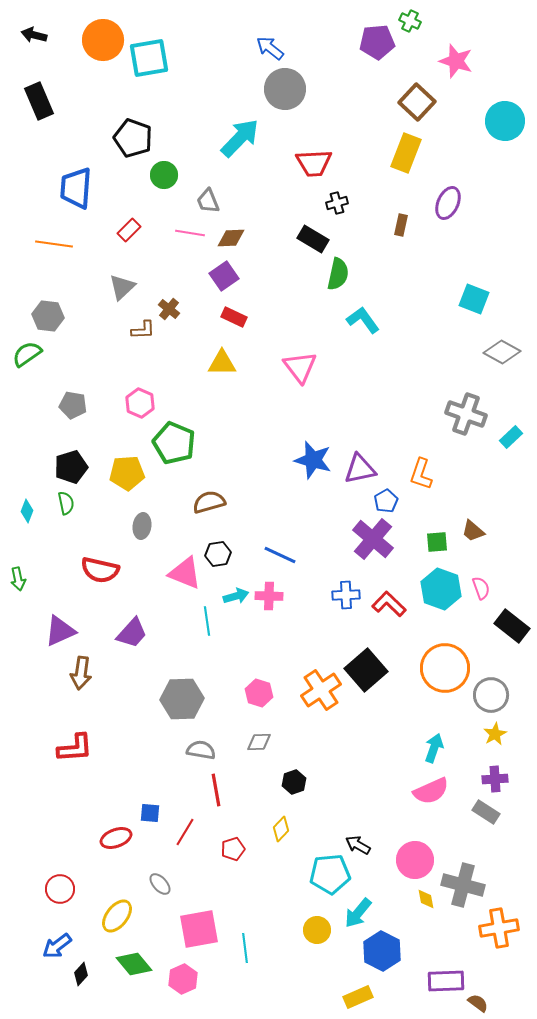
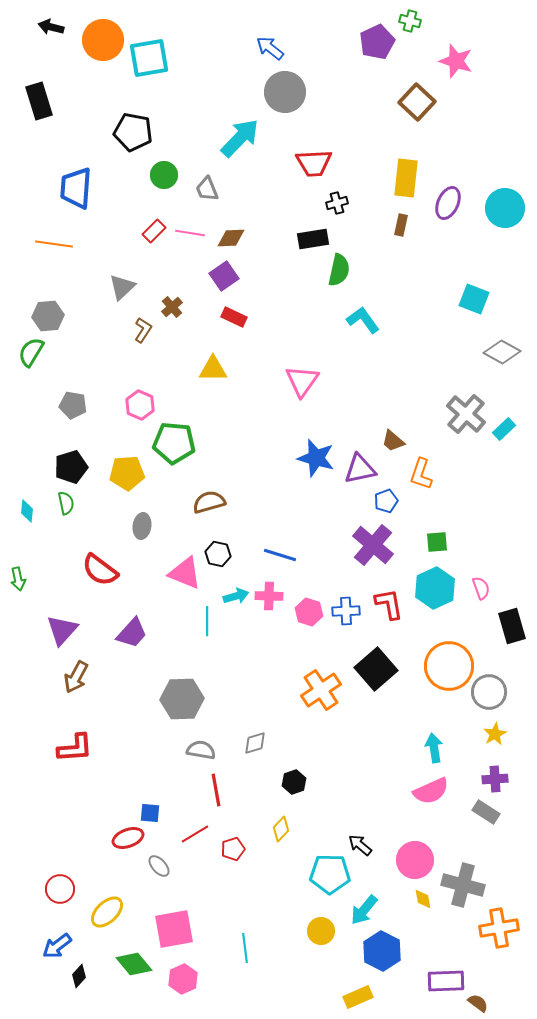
green cross at (410, 21): rotated 10 degrees counterclockwise
black arrow at (34, 35): moved 17 px right, 8 px up
purple pentagon at (377, 42): rotated 20 degrees counterclockwise
gray circle at (285, 89): moved 3 px down
black rectangle at (39, 101): rotated 6 degrees clockwise
cyan circle at (505, 121): moved 87 px down
black pentagon at (133, 138): moved 6 px up; rotated 9 degrees counterclockwise
yellow rectangle at (406, 153): moved 25 px down; rotated 15 degrees counterclockwise
gray trapezoid at (208, 201): moved 1 px left, 12 px up
red rectangle at (129, 230): moved 25 px right, 1 px down
black rectangle at (313, 239): rotated 40 degrees counterclockwise
green semicircle at (338, 274): moved 1 px right, 4 px up
brown cross at (169, 309): moved 3 px right, 2 px up; rotated 10 degrees clockwise
gray hexagon at (48, 316): rotated 12 degrees counterclockwise
brown L-shape at (143, 330): rotated 55 degrees counterclockwise
green semicircle at (27, 354): moved 4 px right, 2 px up; rotated 24 degrees counterclockwise
yellow triangle at (222, 363): moved 9 px left, 6 px down
pink triangle at (300, 367): moved 2 px right, 14 px down; rotated 12 degrees clockwise
pink hexagon at (140, 403): moved 2 px down
gray cross at (466, 414): rotated 21 degrees clockwise
cyan rectangle at (511, 437): moved 7 px left, 8 px up
green pentagon at (174, 443): rotated 18 degrees counterclockwise
blue star at (313, 460): moved 3 px right, 2 px up
blue pentagon at (386, 501): rotated 10 degrees clockwise
cyan diamond at (27, 511): rotated 15 degrees counterclockwise
brown trapezoid at (473, 531): moved 80 px left, 90 px up
purple cross at (373, 539): moved 6 px down
black hexagon at (218, 554): rotated 20 degrees clockwise
blue line at (280, 555): rotated 8 degrees counterclockwise
red semicircle at (100, 570): rotated 24 degrees clockwise
cyan hexagon at (441, 589): moved 6 px left, 1 px up; rotated 15 degrees clockwise
blue cross at (346, 595): moved 16 px down
red L-shape at (389, 604): rotated 36 degrees clockwise
cyan line at (207, 621): rotated 8 degrees clockwise
black rectangle at (512, 626): rotated 36 degrees clockwise
purple triangle at (60, 631): moved 2 px right, 1 px up; rotated 24 degrees counterclockwise
orange circle at (445, 668): moved 4 px right, 2 px up
black square at (366, 670): moved 10 px right, 1 px up
brown arrow at (81, 673): moved 5 px left, 4 px down; rotated 20 degrees clockwise
pink hexagon at (259, 693): moved 50 px right, 81 px up
gray circle at (491, 695): moved 2 px left, 3 px up
gray diamond at (259, 742): moved 4 px left, 1 px down; rotated 15 degrees counterclockwise
cyan arrow at (434, 748): rotated 28 degrees counterclockwise
red line at (185, 832): moved 10 px right, 2 px down; rotated 28 degrees clockwise
red ellipse at (116, 838): moved 12 px right
black arrow at (358, 845): moved 2 px right; rotated 10 degrees clockwise
cyan pentagon at (330, 874): rotated 6 degrees clockwise
gray ellipse at (160, 884): moved 1 px left, 18 px up
yellow diamond at (426, 899): moved 3 px left
cyan arrow at (358, 913): moved 6 px right, 3 px up
yellow ellipse at (117, 916): moved 10 px left, 4 px up; rotated 8 degrees clockwise
pink square at (199, 929): moved 25 px left
yellow circle at (317, 930): moved 4 px right, 1 px down
black diamond at (81, 974): moved 2 px left, 2 px down
